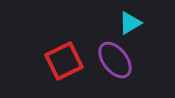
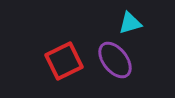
cyan triangle: rotated 15 degrees clockwise
